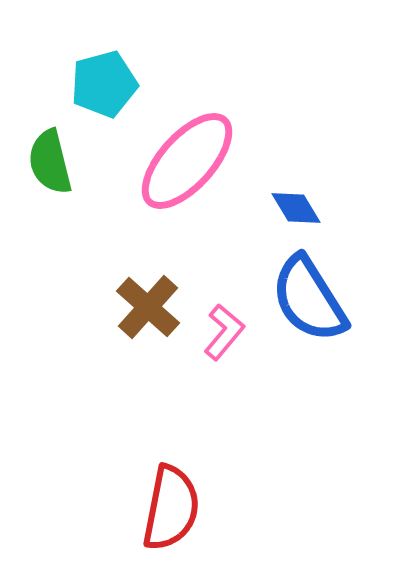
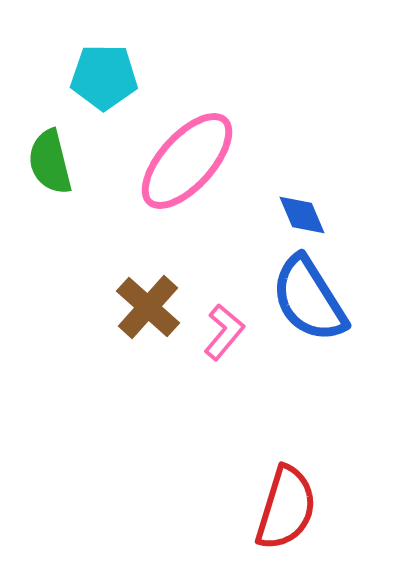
cyan pentagon: moved 7 px up; rotated 16 degrees clockwise
blue diamond: moved 6 px right, 7 px down; rotated 8 degrees clockwise
red semicircle: moved 115 px right; rotated 6 degrees clockwise
